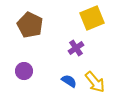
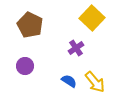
yellow square: rotated 25 degrees counterclockwise
purple circle: moved 1 px right, 5 px up
